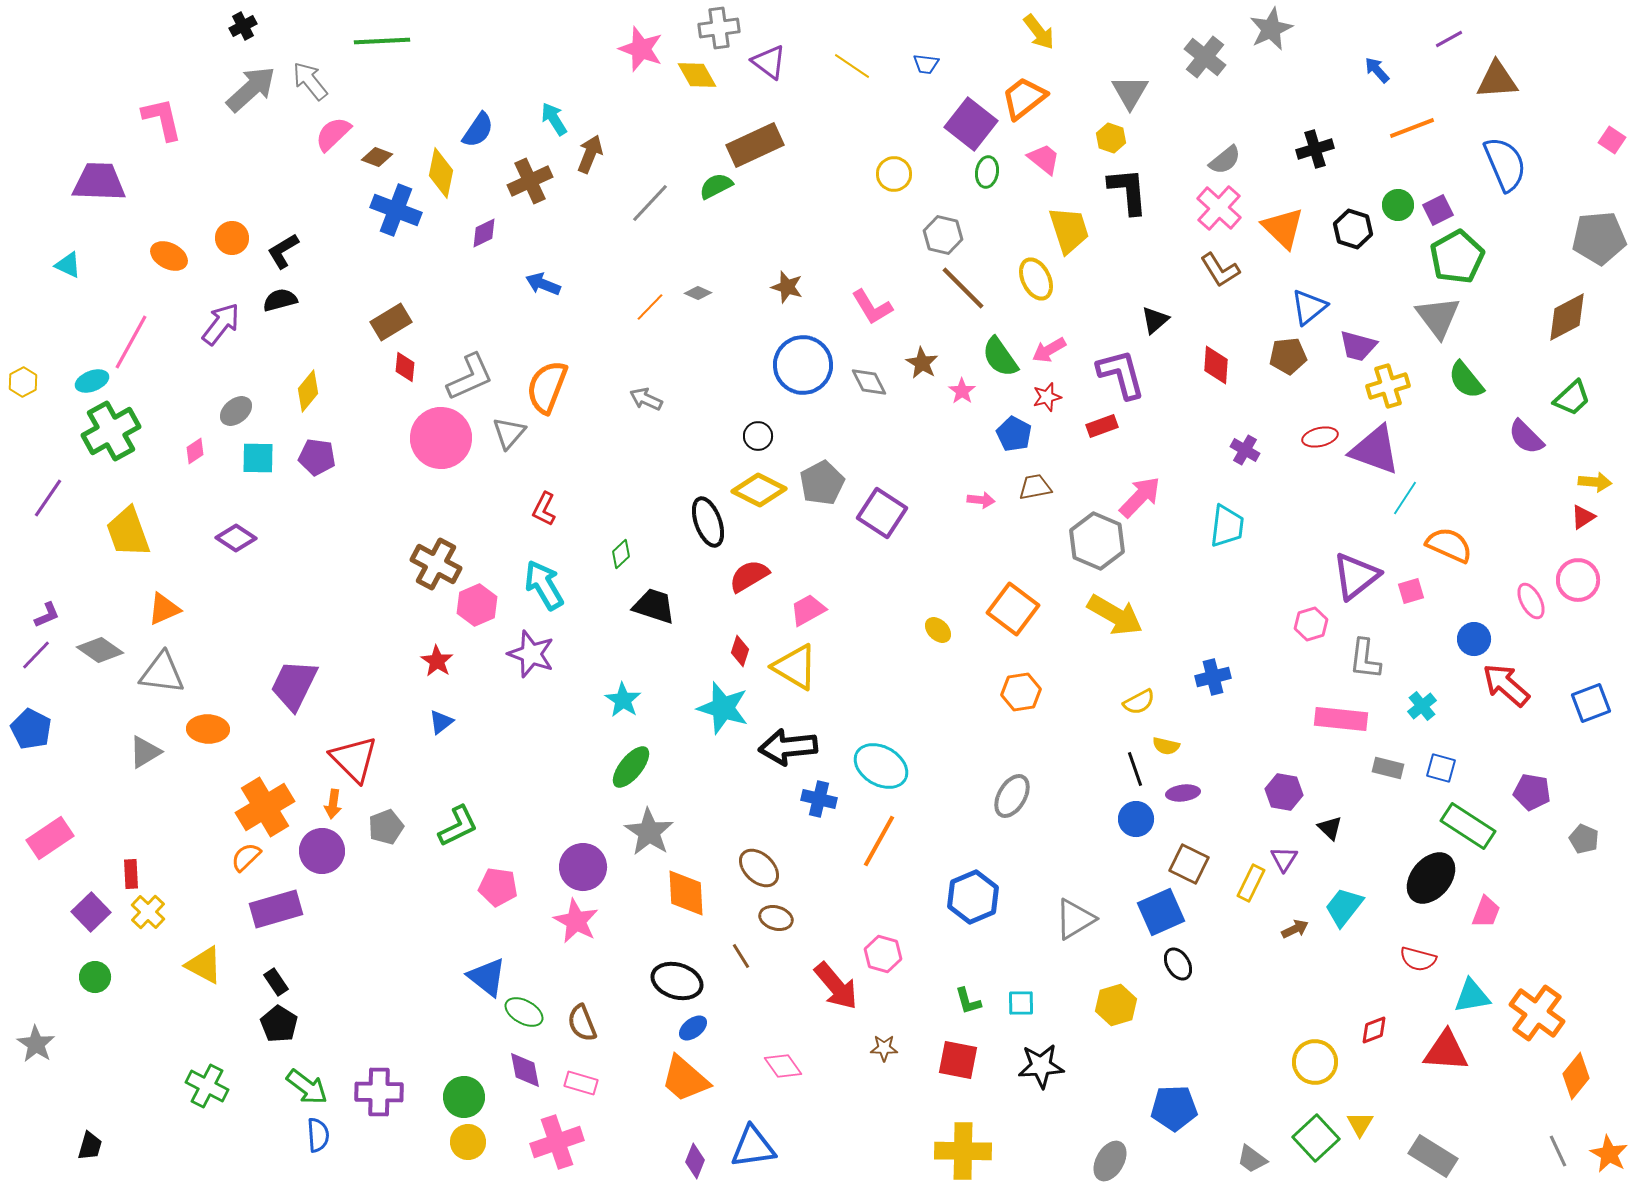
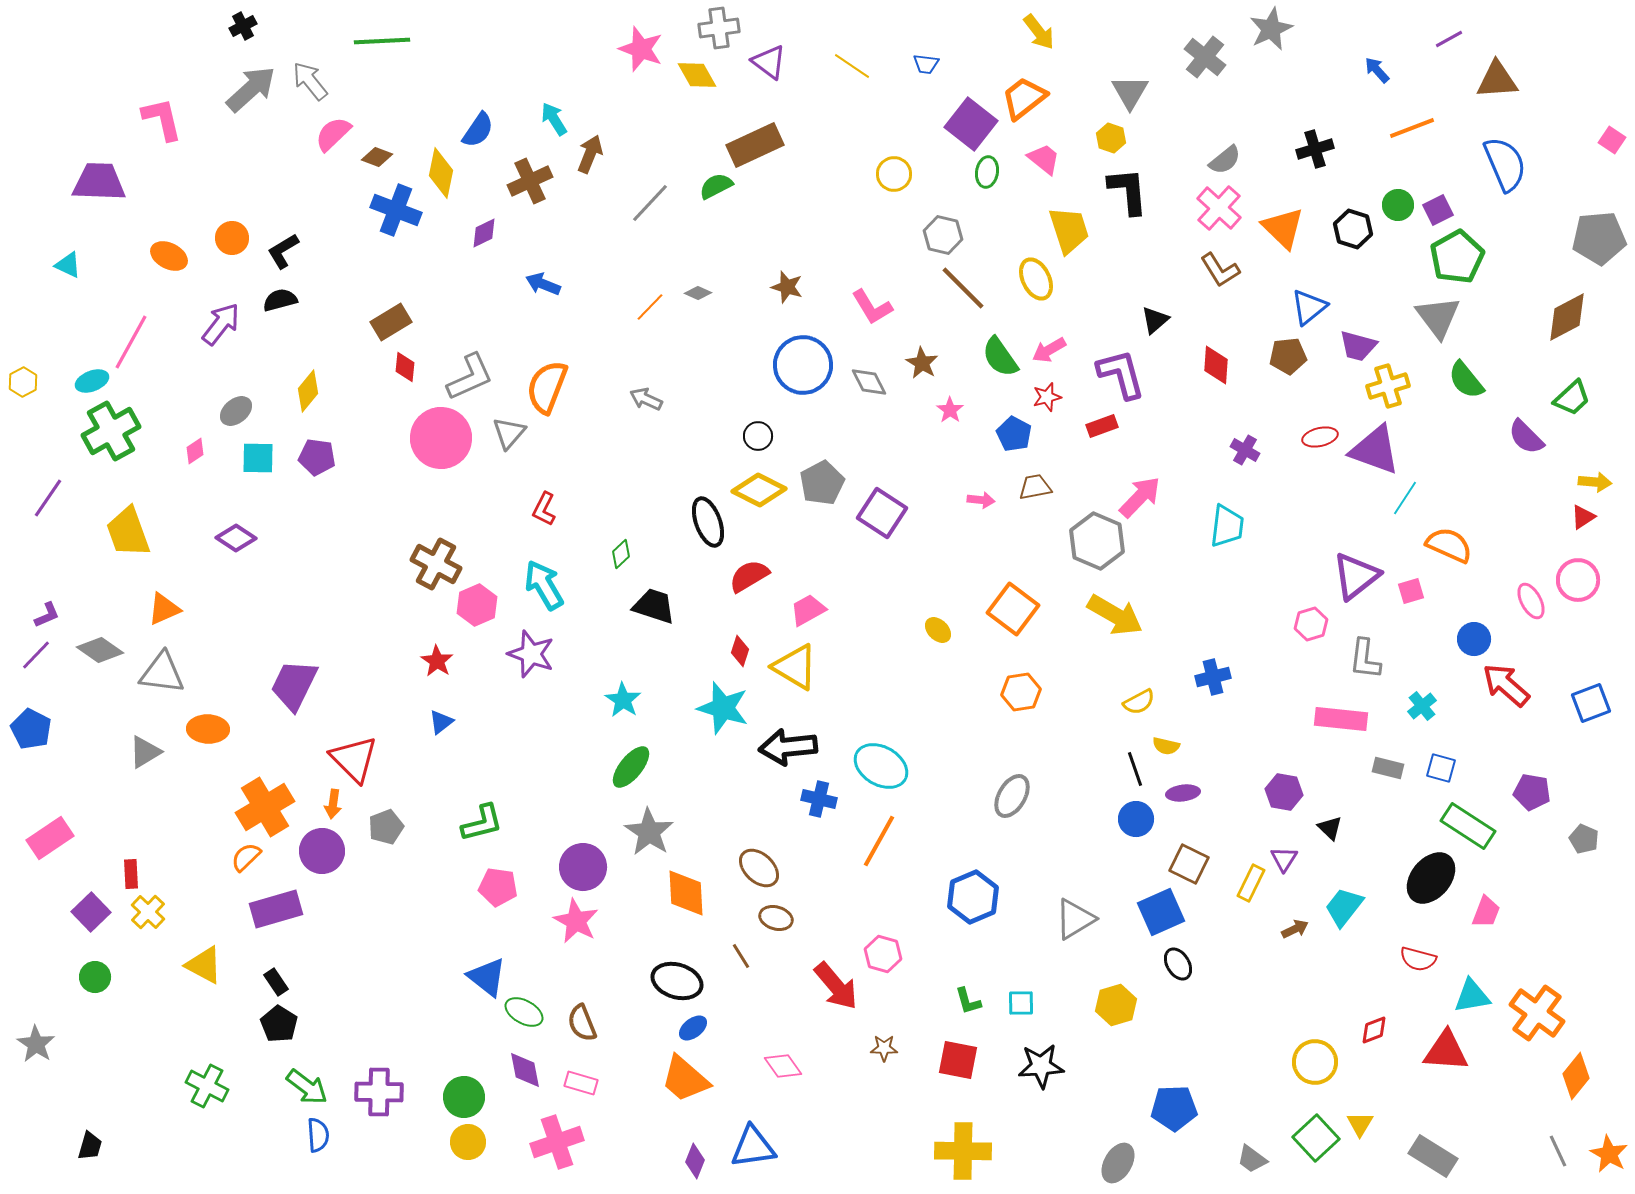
pink star at (962, 391): moved 12 px left, 19 px down
green L-shape at (458, 826): moved 24 px right, 3 px up; rotated 12 degrees clockwise
gray ellipse at (1110, 1161): moved 8 px right, 2 px down
